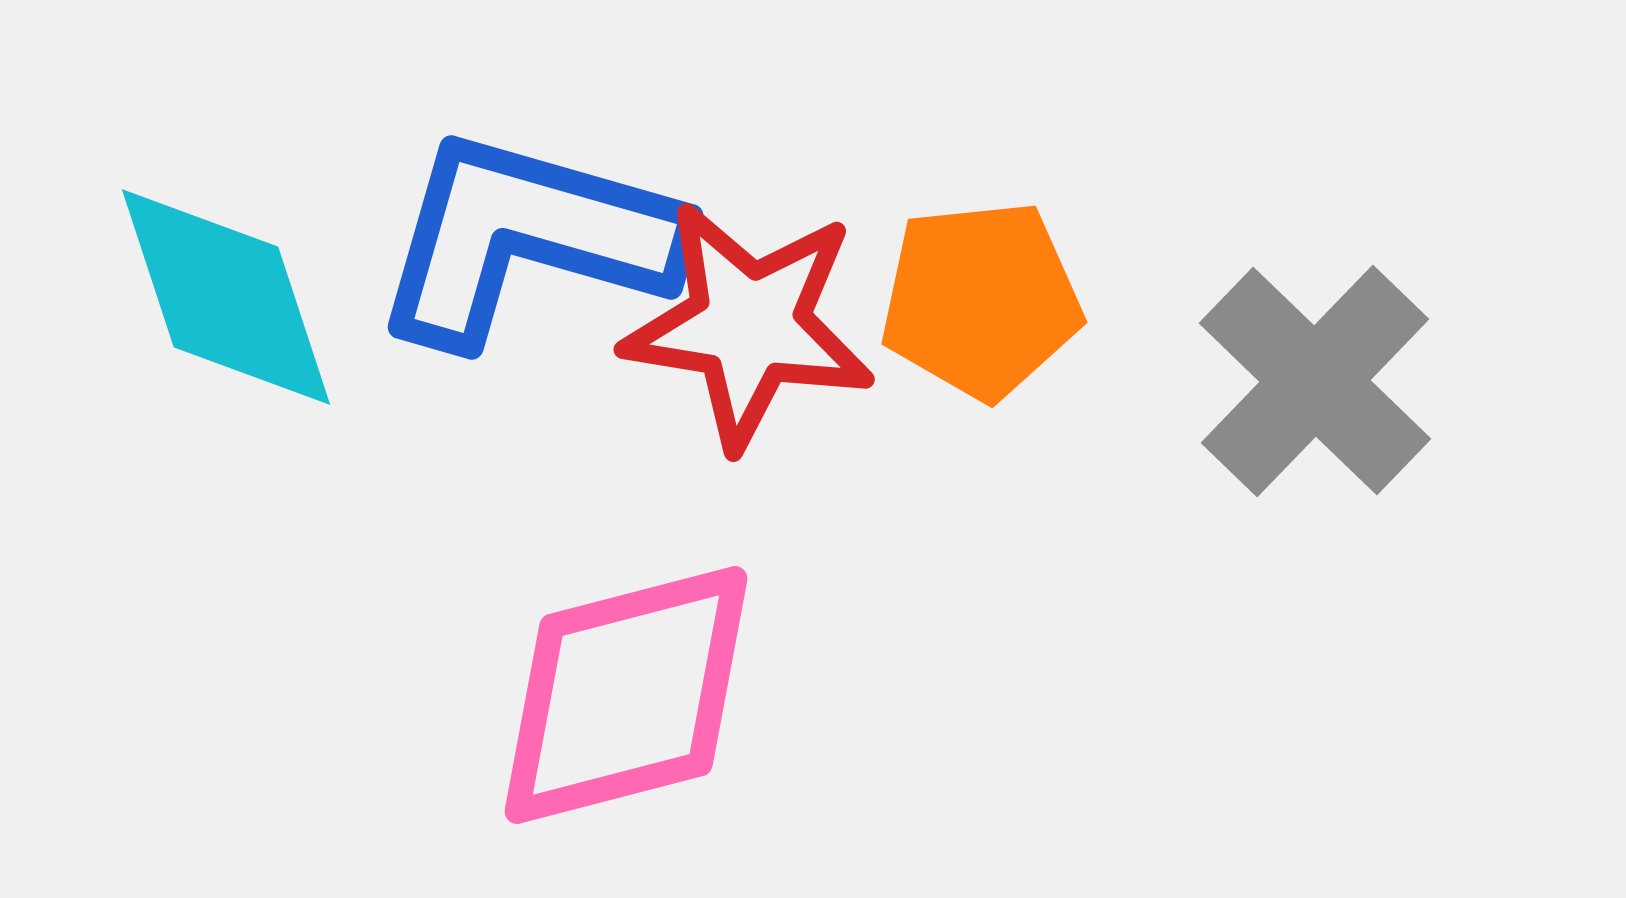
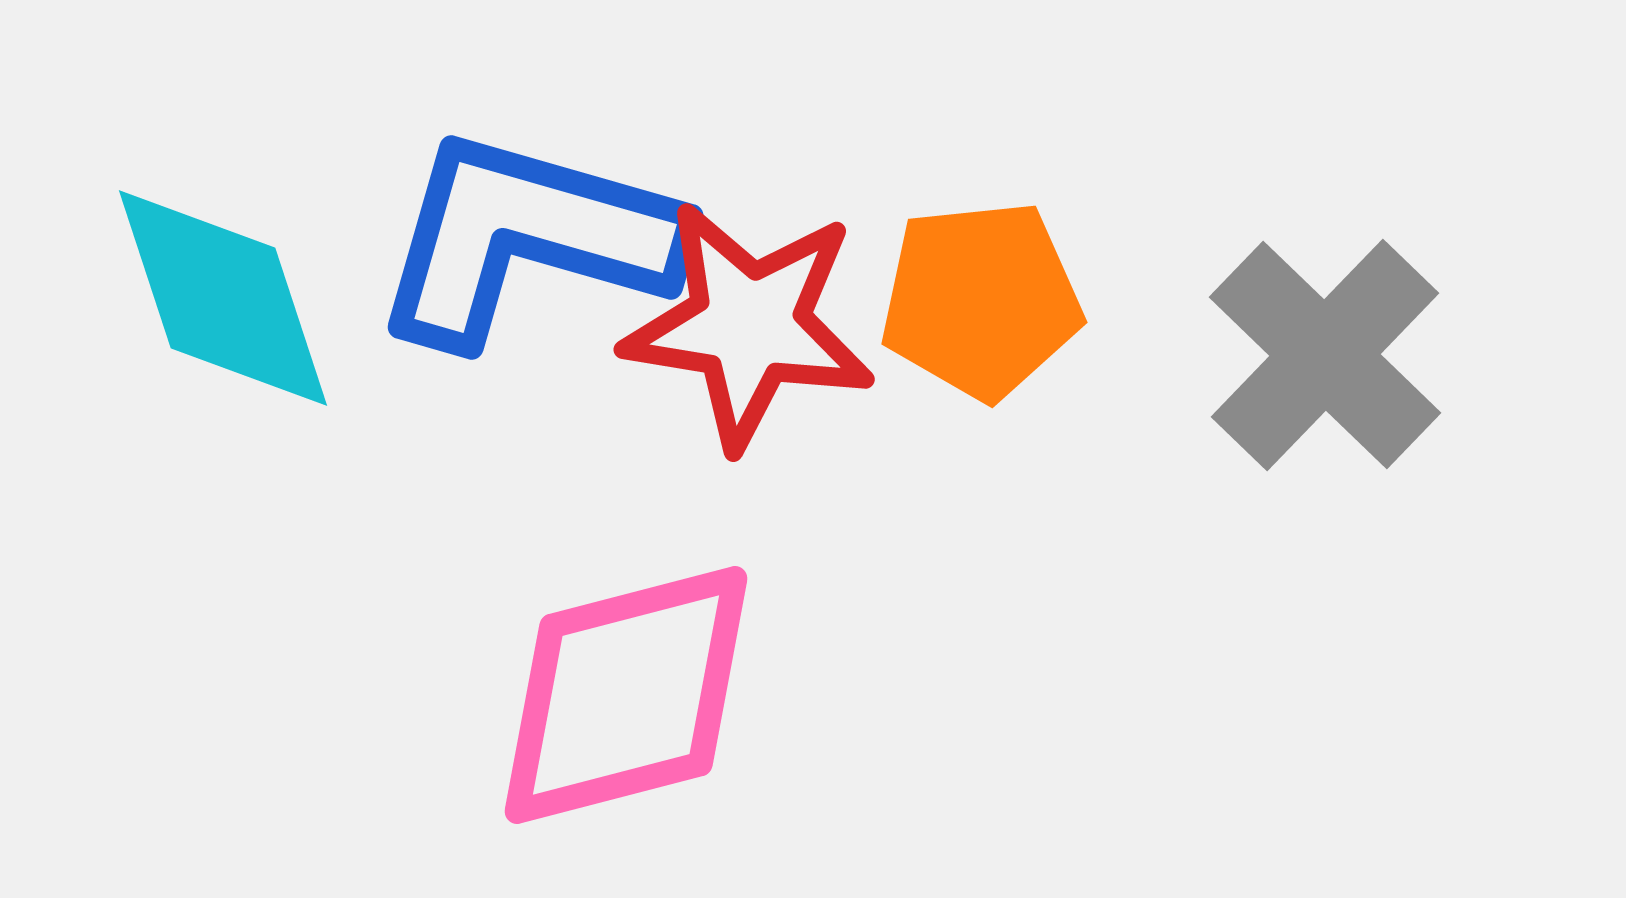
cyan diamond: moved 3 px left, 1 px down
gray cross: moved 10 px right, 26 px up
